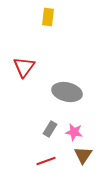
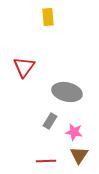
yellow rectangle: rotated 12 degrees counterclockwise
gray rectangle: moved 8 px up
brown triangle: moved 4 px left
red line: rotated 18 degrees clockwise
